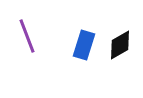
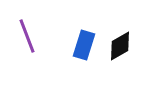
black diamond: moved 1 px down
